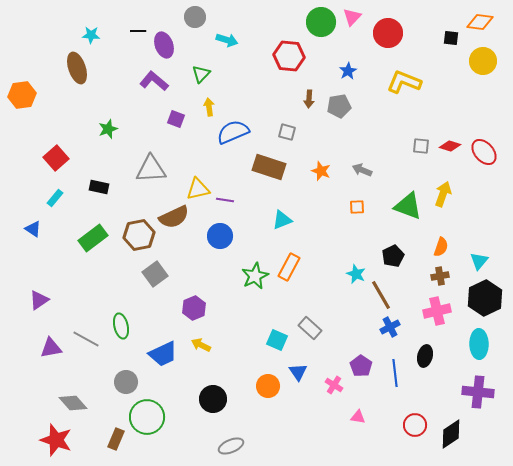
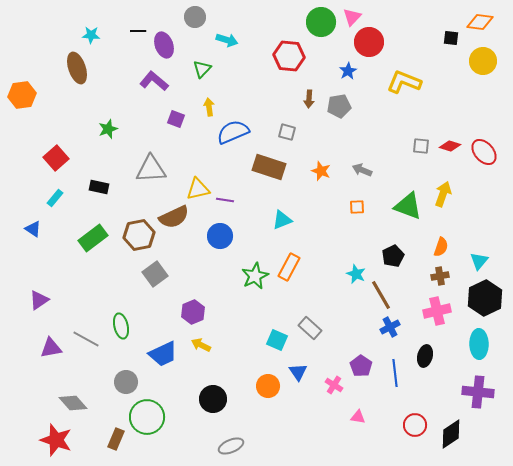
red circle at (388, 33): moved 19 px left, 9 px down
green triangle at (201, 74): moved 1 px right, 5 px up
purple hexagon at (194, 308): moved 1 px left, 4 px down
